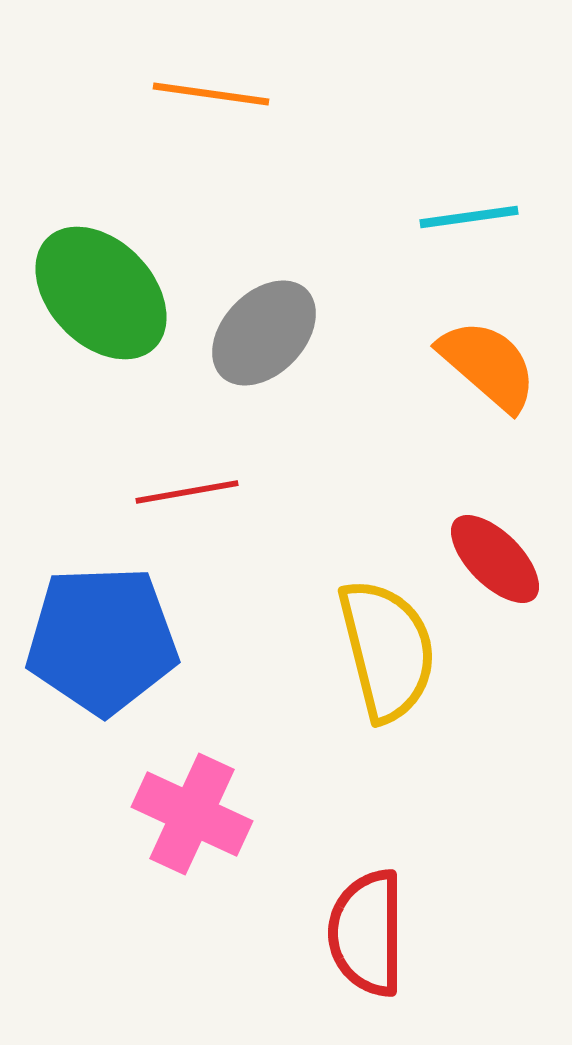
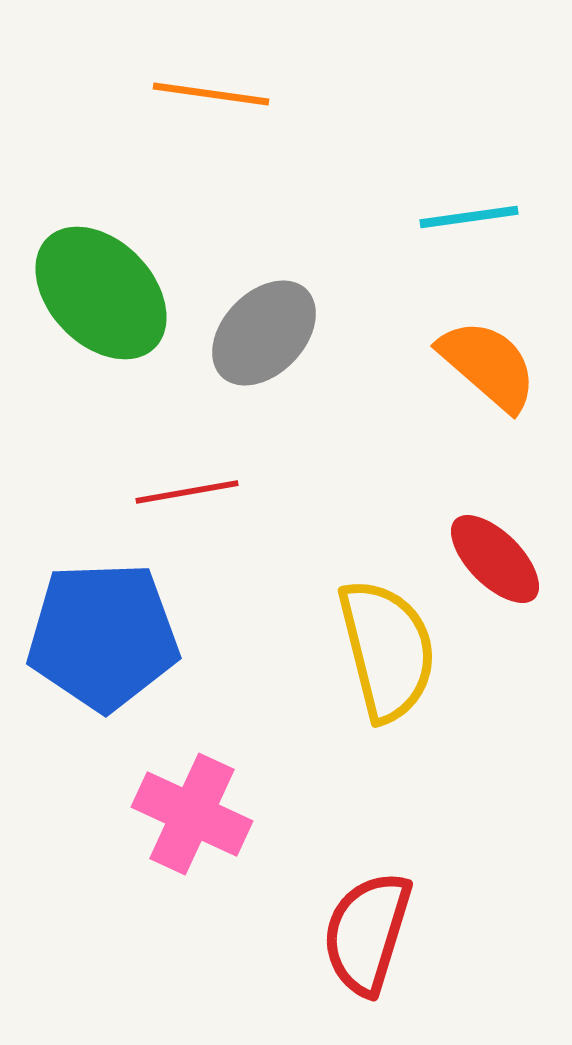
blue pentagon: moved 1 px right, 4 px up
red semicircle: rotated 17 degrees clockwise
